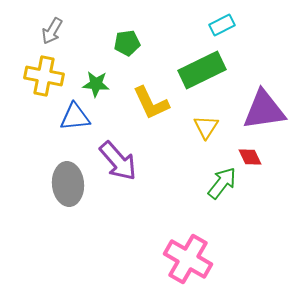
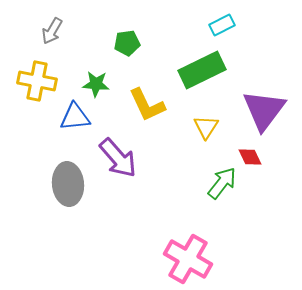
yellow cross: moved 7 px left, 5 px down
yellow L-shape: moved 4 px left, 2 px down
purple triangle: rotated 45 degrees counterclockwise
purple arrow: moved 3 px up
